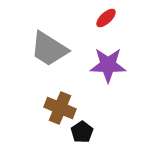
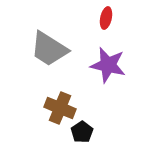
red ellipse: rotated 35 degrees counterclockwise
purple star: rotated 12 degrees clockwise
